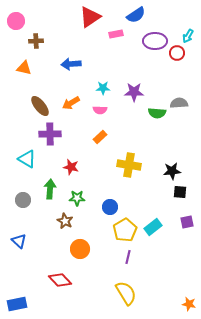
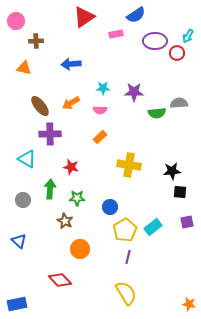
red triangle: moved 6 px left
green semicircle: rotated 12 degrees counterclockwise
